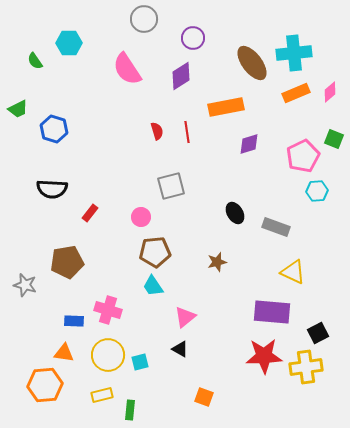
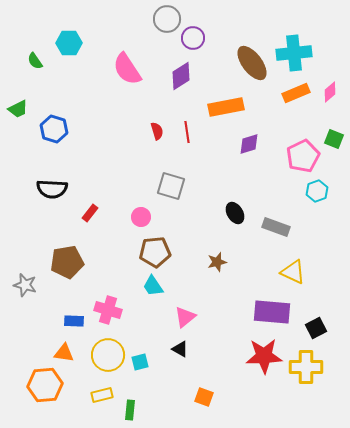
gray circle at (144, 19): moved 23 px right
gray square at (171, 186): rotated 32 degrees clockwise
cyan hexagon at (317, 191): rotated 15 degrees counterclockwise
black square at (318, 333): moved 2 px left, 5 px up
yellow cross at (306, 367): rotated 8 degrees clockwise
